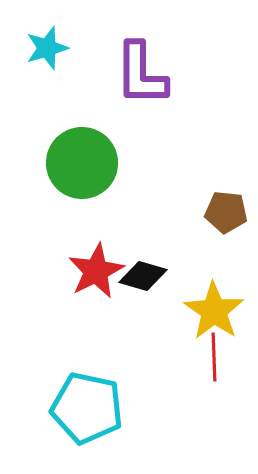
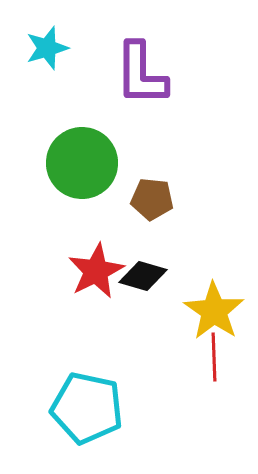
brown pentagon: moved 74 px left, 13 px up
